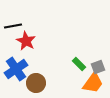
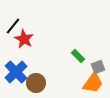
black line: rotated 42 degrees counterclockwise
red star: moved 2 px left, 2 px up
green rectangle: moved 1 px left, 8 px up
blue cross: moved 3 px down; rotated 10 degrees counterclockwise
